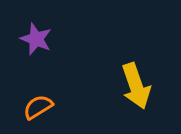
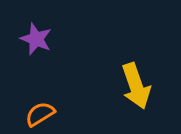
orange semicircle: moved 2 px right, 7 px down
